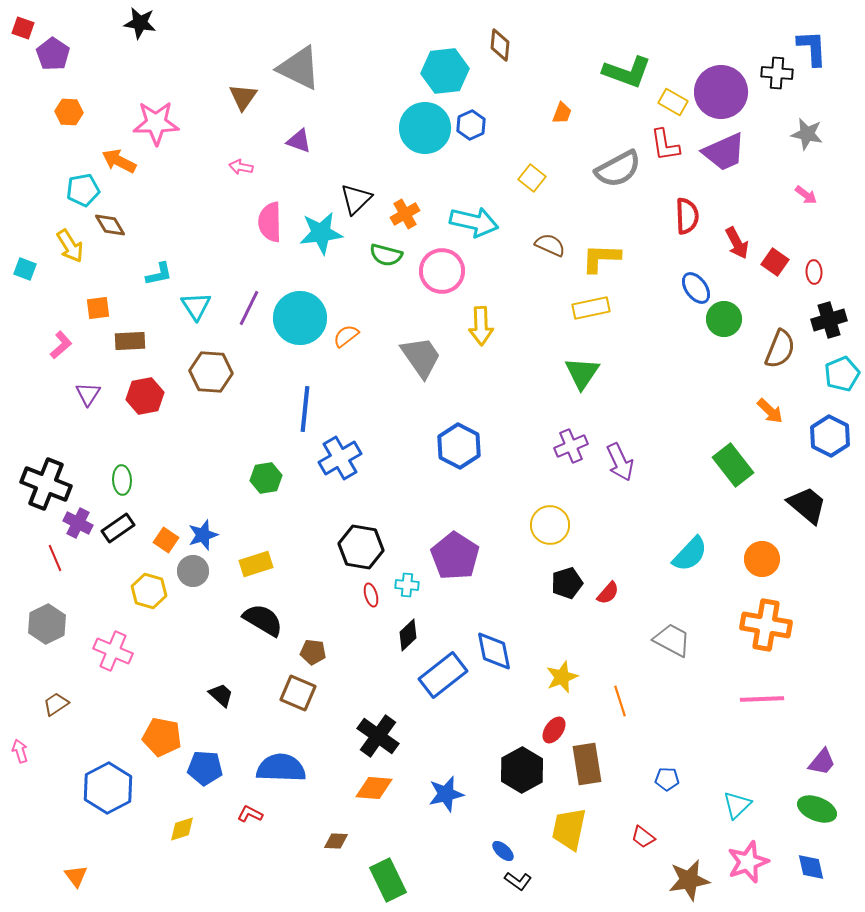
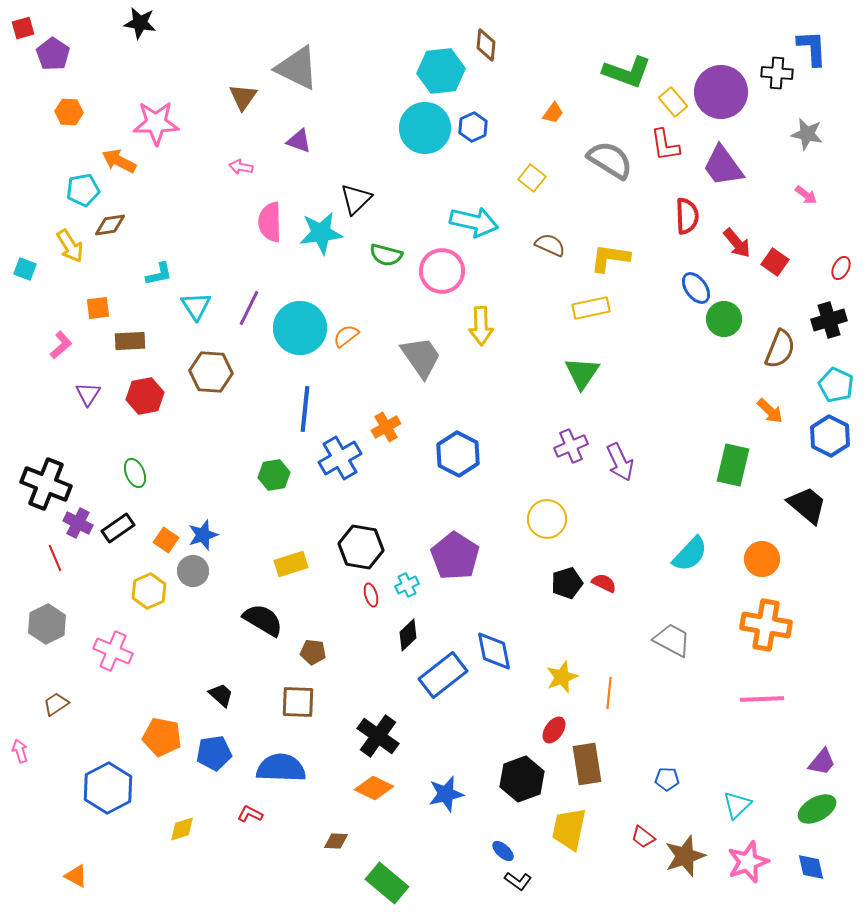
red square at (23, 28): rotated 35 degrees counterclockwise
brown diamond at (500, 45): moved 14 px left
gray triangle at (299, 68): moved 2 px left
cyan hexagon at (445, 71): moved 4 px left
yellow rectangle at (673, 102): rotated 20 degrees clockwise
orange trapezoid at (562, 113): moved 9 px left; rotated 15 degrees clockwise
blue hexagon at (471, 125): moved 2 px right, 2 px down
purple trapezoid at (724, 152): moved 1 px left, 14 px down; rotated 78 degrees clockwise
gray semicircle at (618, 169): moved 8 px left, 9 px up; rotated 120 degrees counterclockwise
orange cross at (405, 214): moved 19 px left, 213 px down
brown diamond at (110, 225): rotated 68 degrees counterclockwise
red arrow at (737, 243): rotated 12 degrees counterclockwise
yellow L-shape at (601, 258): moved 9 px right; rotated 6 degrees clockwise
red ellipse at (814, 272): moved 27 px right, 4 px up; rotated 30 degrees clockwise
cyan circle at (300, 318): moved 10 px down
cyan pentagon at (842, 374): moved 6 px left, 11 px down; rotated 24 degrees counterclockwise
blue hexagon at (459, 446): moved 1 px left, 8 px down
green rectangle at (733, 465): rotated 51 degrees clockwise
green hexagon at (266, 478): moved 8 px right, 3 px up
green ellipse at (122, 480): moved 13 px right, 7 px up; rotated 20 degrees counterclockwise
yellow circle at (550, 525): moved 3 px left, 6 px up
yellow rectangle at (256, 564): moved 35 px right
cyan cross at (407, 585): rotated 30 degrees counterclockwise
yellow hexagon at (149, 591): rotated 20 degrees clockwise
red semicircle at (608, 593): moved 4 px left, 10 px up; rotated 105 degrees counterclockwise
brown square at (298, 693): moved 9 px down; rotated 21 degrees counterclockwise
orange line at (620, 701): moved 11 px left, 8 px up; rotated 24 degrees clockwise
blue pentagon at (205, 768): moved 9 px right, 15 px up; rotated 12 degrees counterclockwise
black hexagon at (522, 770): moved 9 px down; rotated 9 degrees clockwise
orange diamond at (374, 788): rotated 21 degrees clockwise
green ellipse at (817, 809): rotated 51 degrees counterclockwise
orange triangle at (76, 876): rotated 25 degrees counterclockwise
green rectangle at (388, 880): moved 1 px left, 3 px down; rotated 24 degrees counterclockwise
brown star at (689, 880): moved 4 px left, 24 px up; rotated 9 degrees counterclockwise
